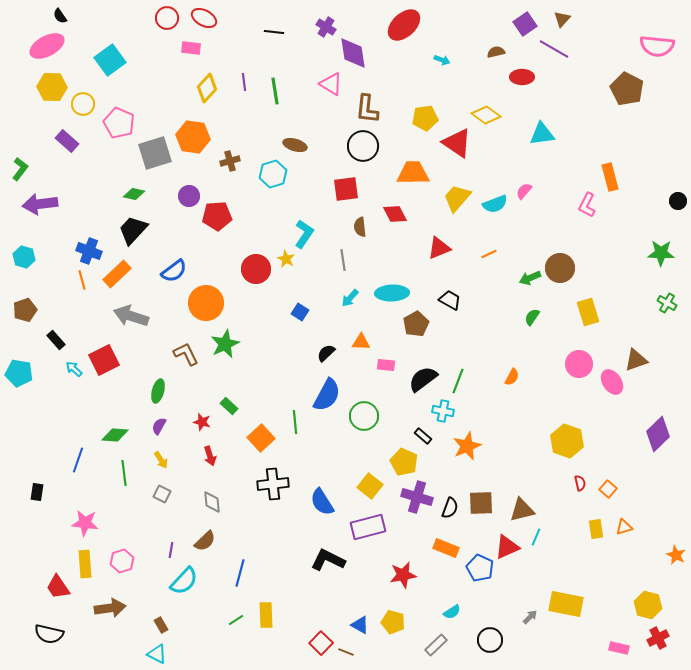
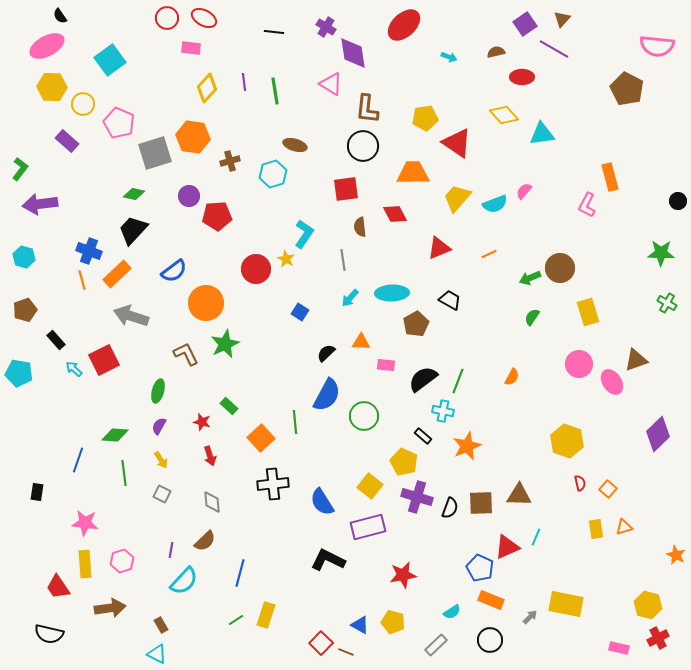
cyan arrow at (442, 60): moved 7 px right, 3 px up
yellow diamond at (486, 115): moved 18 px right; rotated 12 degrees clockwise
brown triangle at (522, 510): moved 3 px left, 15 px up; rotated 16 degrees clockwise
orange rectangle at (446, 548): moved 45 px right, 52 px down
yellow rectangle at (266, 615): rotated 20 degrees clockwise
